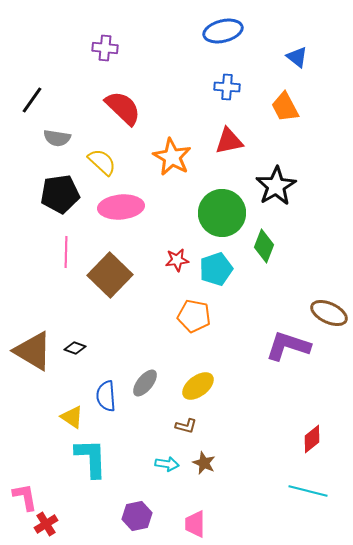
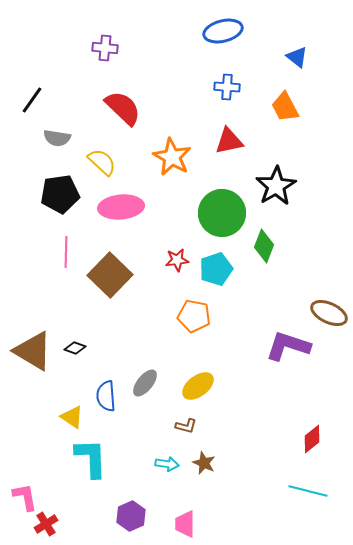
purple hexagon: moved 6 px left; rotated 12 degrees counterclockwise
pink trapezoid: moved 10 px left
